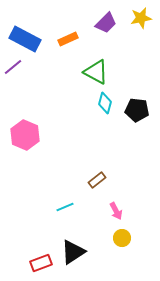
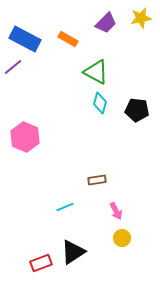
orange rectangle: rotated 54 degrees clockwise
cyan diamond: moved 5 px left
pink hexagon: moved 2 px down
brown rectangle: rotated 30 degrees clockwise
